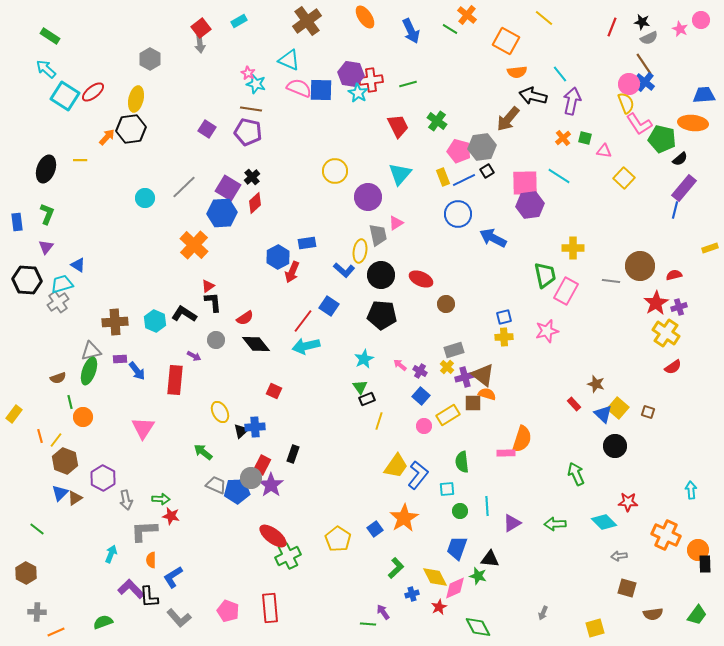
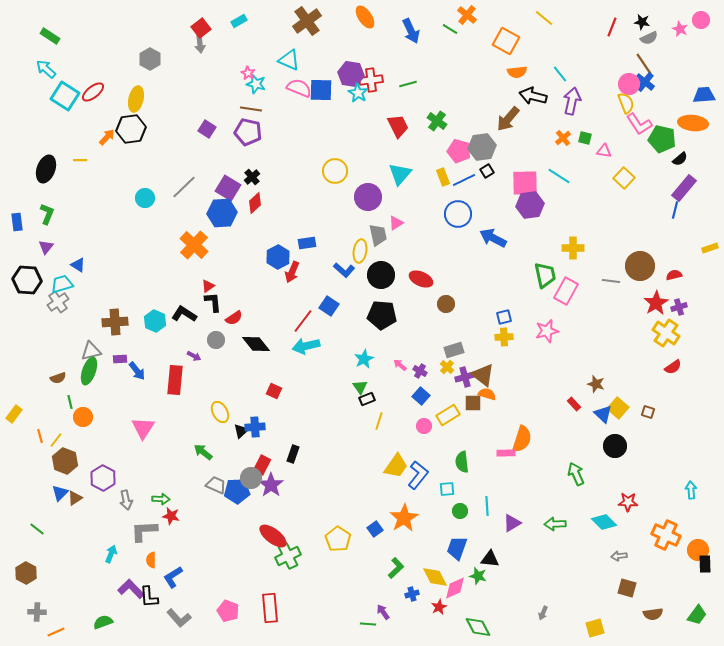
red semicircle at (245, 318): moved 11 px left
